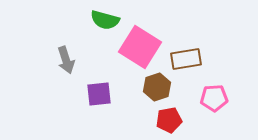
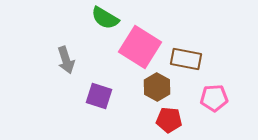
green semicircle: moved 2 px up; rotated 16 degrees clockwise
brown rectangle: rotated 20 degrees clockwise
brown hexagon: rotated 12 degrees counterclockwise
purple square: moved 2 px down; rotated 24 degrees clockwise
red pentagon: rotated 15 degrees clockwise
